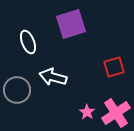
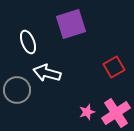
red square: rotated 15 degrees counterclockwise
white arrow: moved 6 px left, 4 px up
pink star: rotated 21 degrees clockwise
